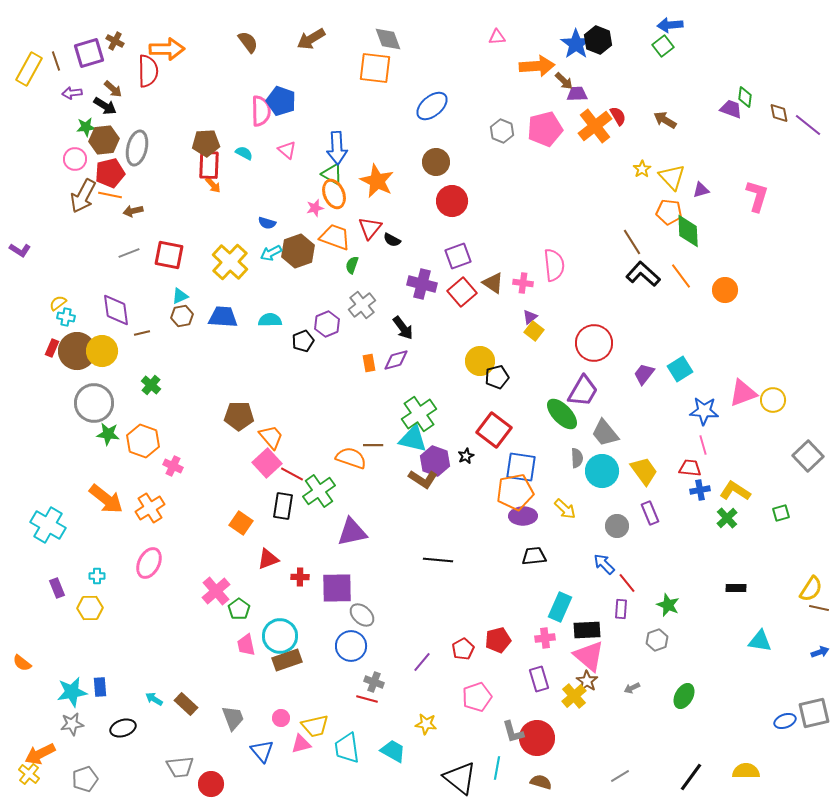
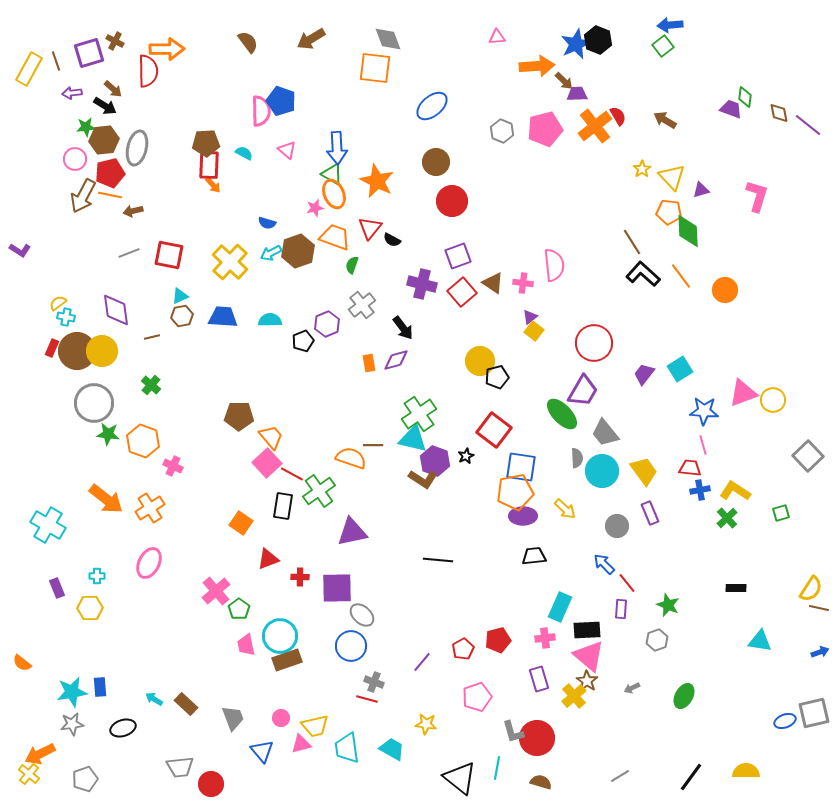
blue star at (576, 44): rotated 12 degrees clockwise
brown line at (142, 333): moved 10 px right, 4 px down
cyan trapezoid at (393, 751): moved 1 px left, 2 px up
